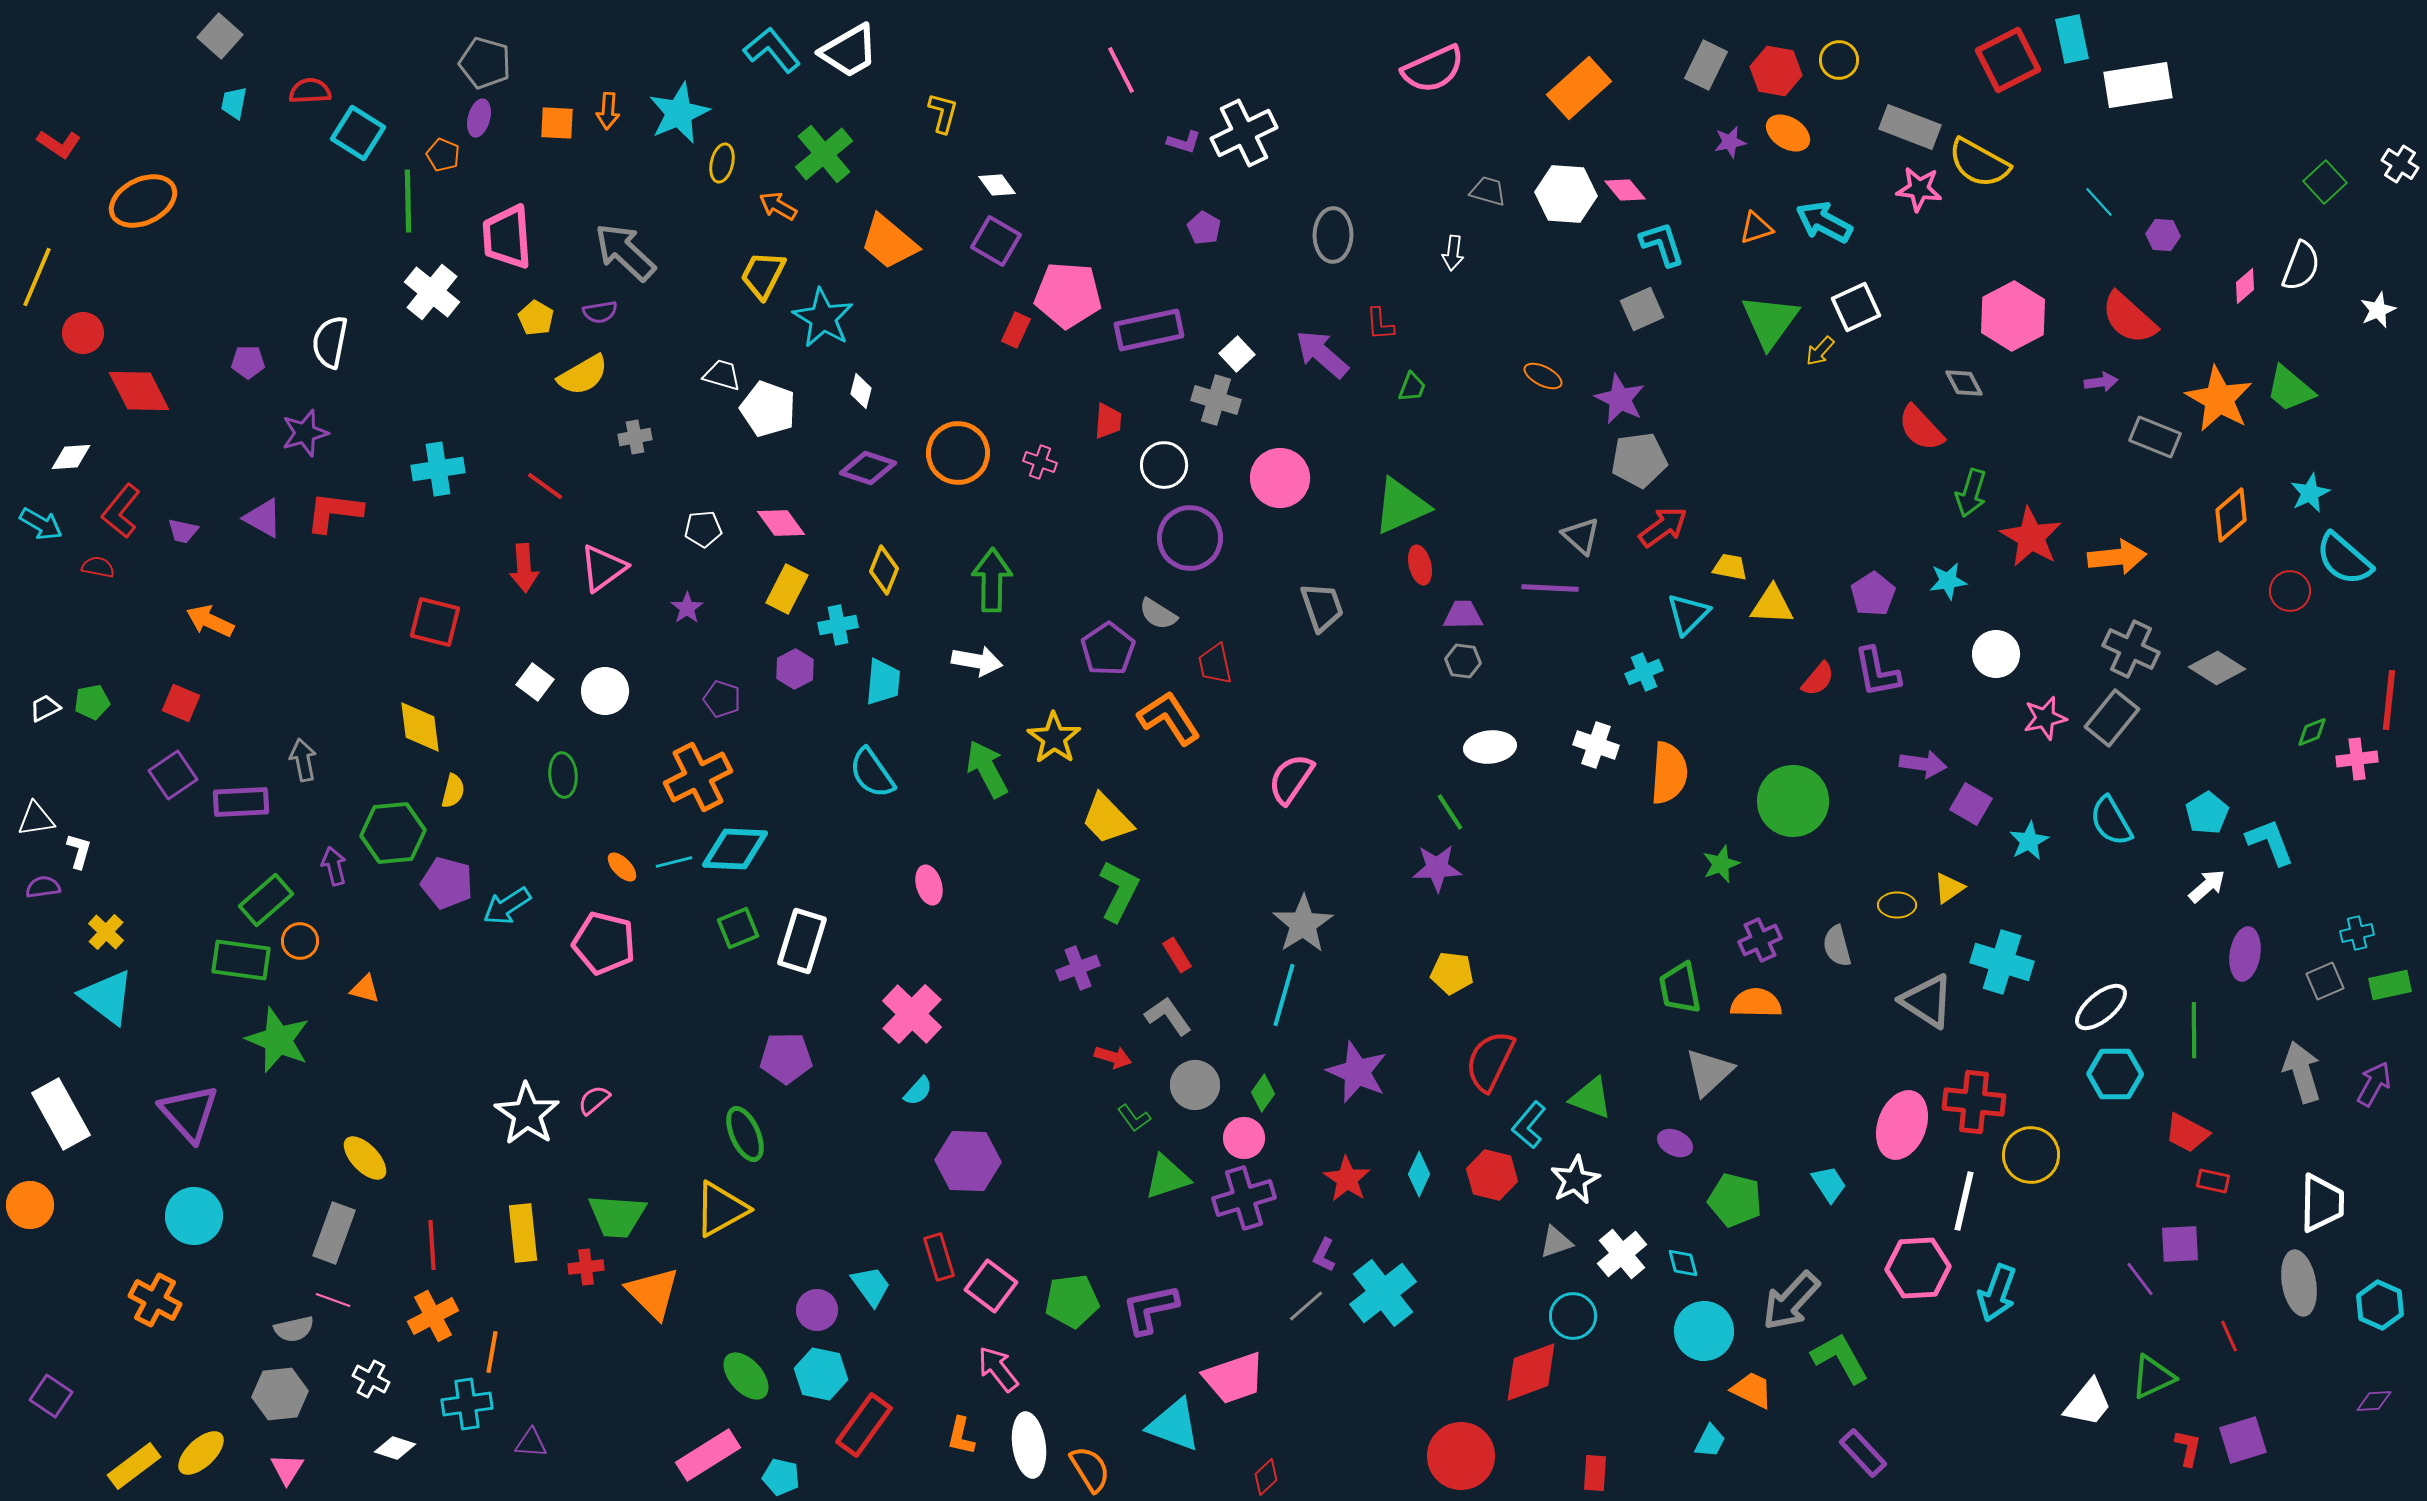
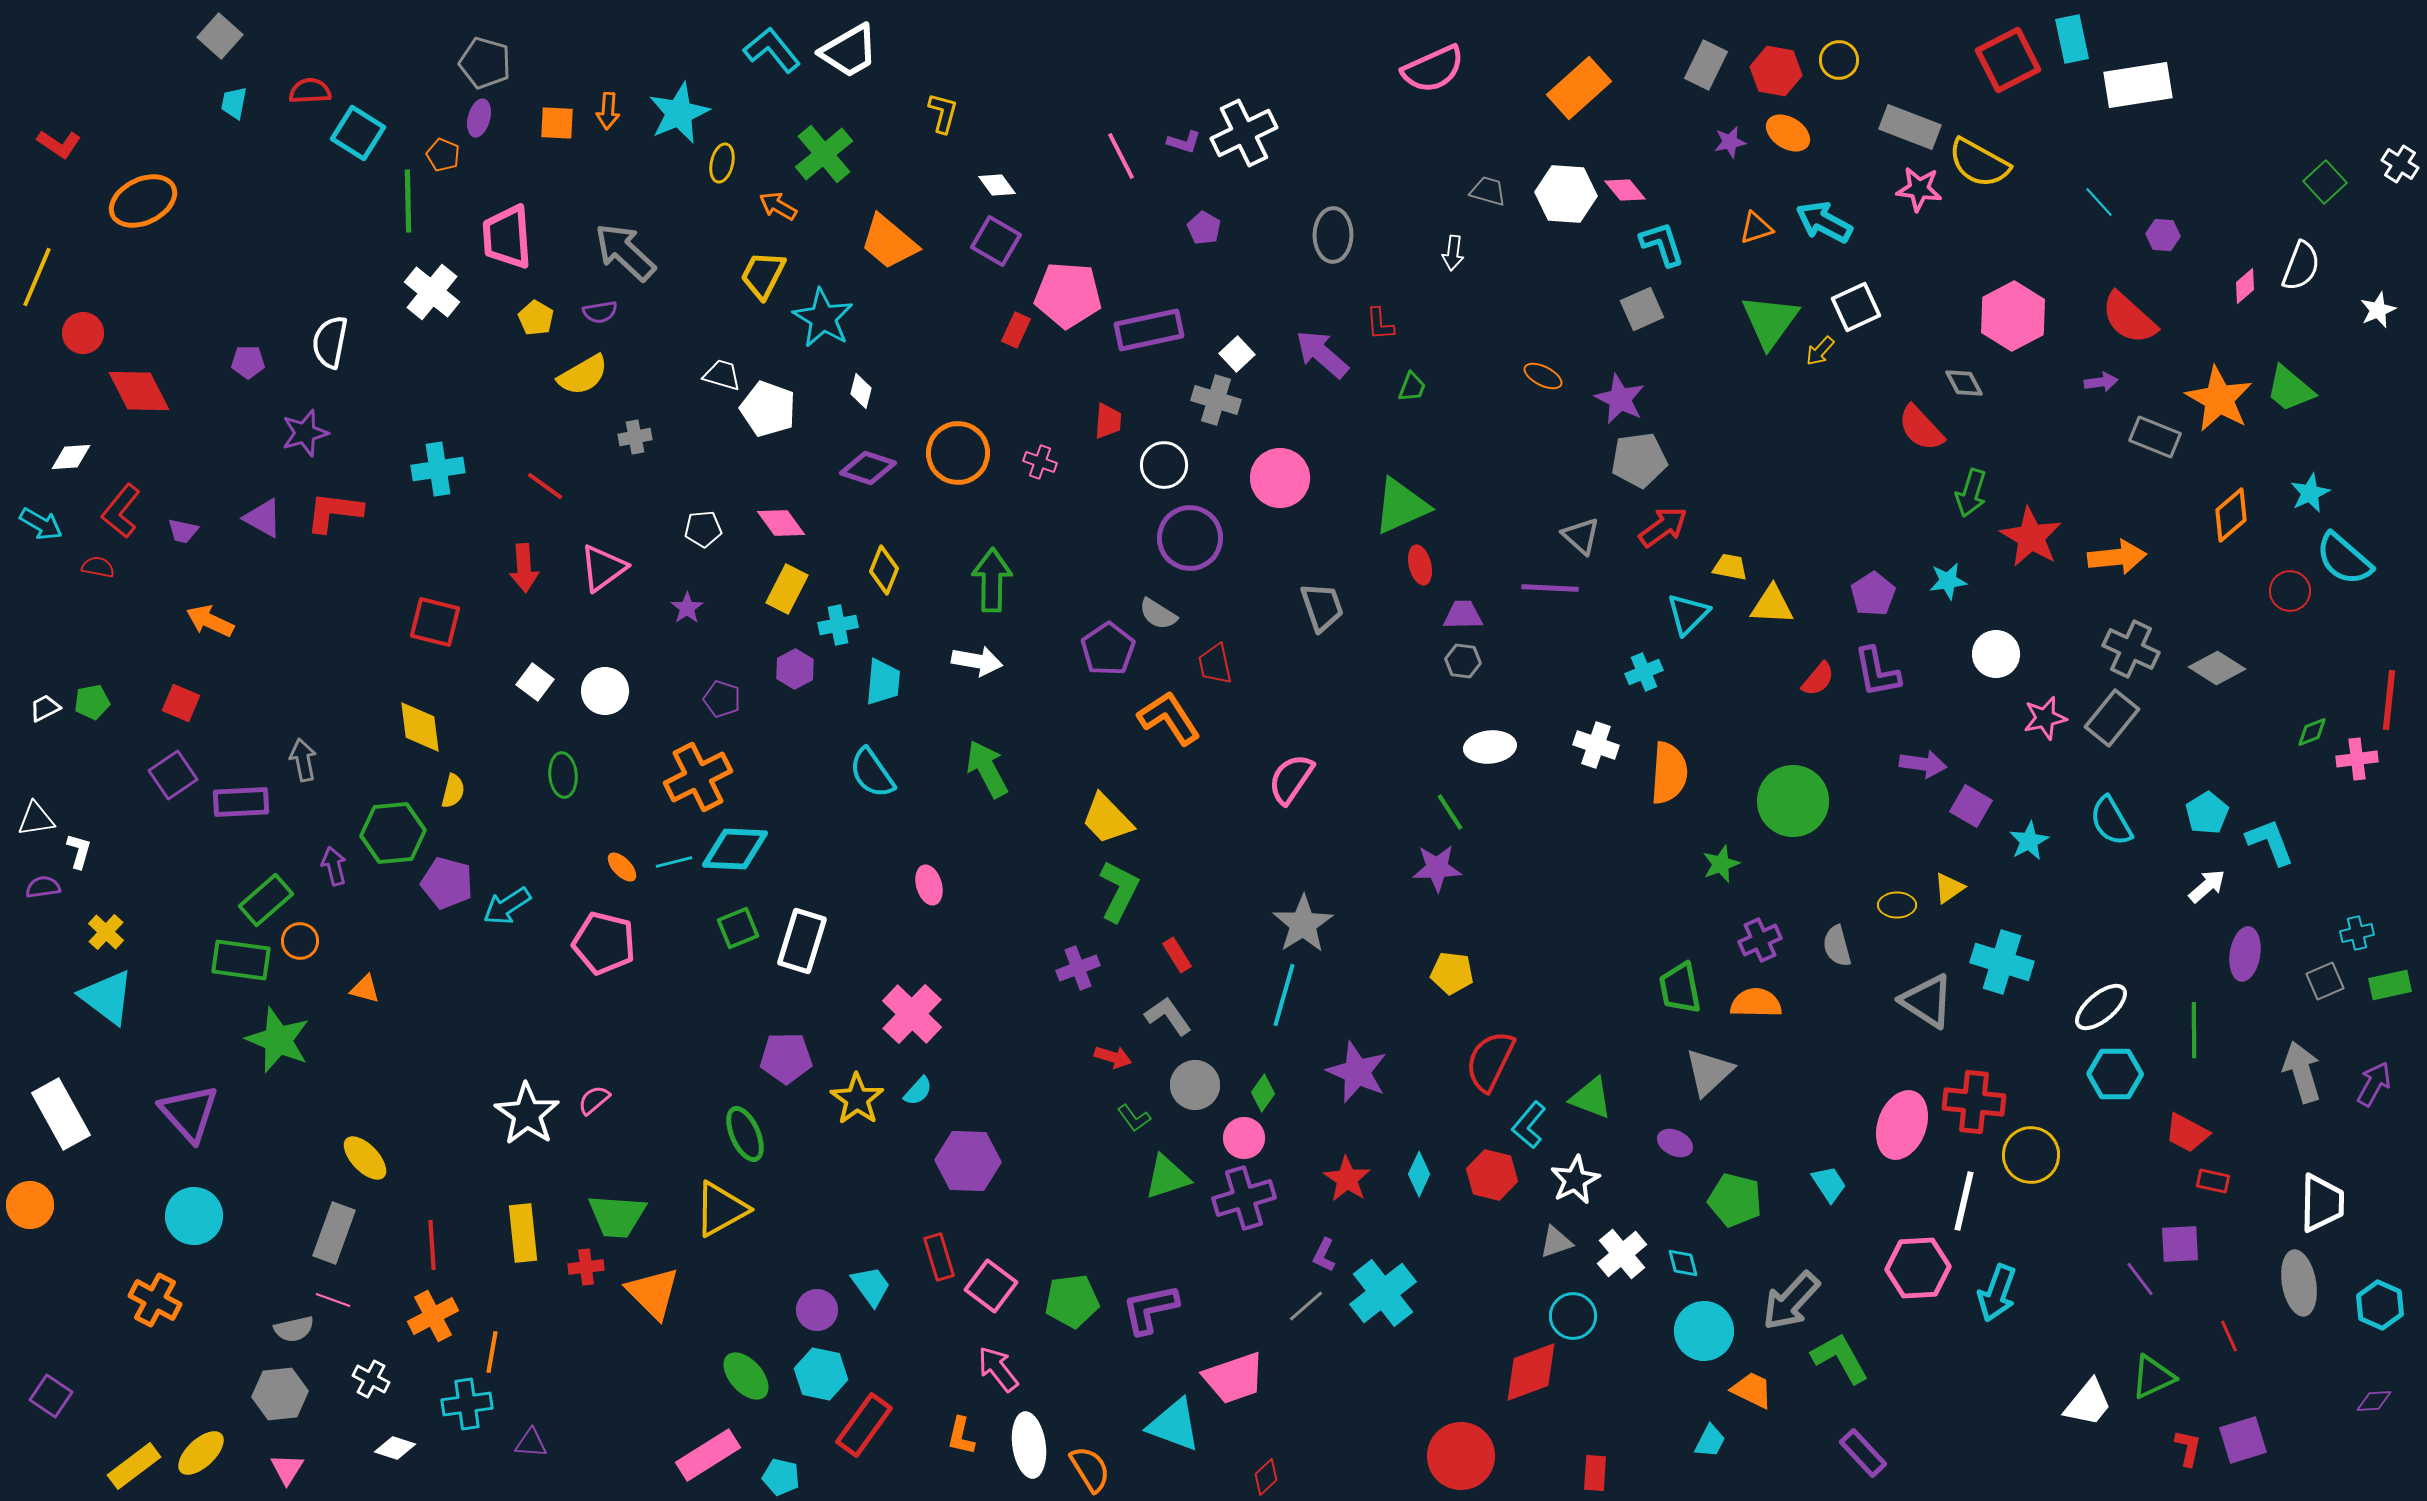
pink line at (1121, 70): moved 86 px down
yellow star at (1054, 738): moved 197 px left, 361 px down
purple square at (1971, 804): moved 2 px down
